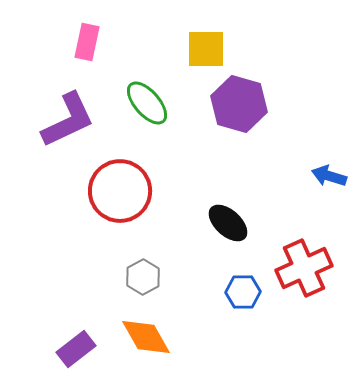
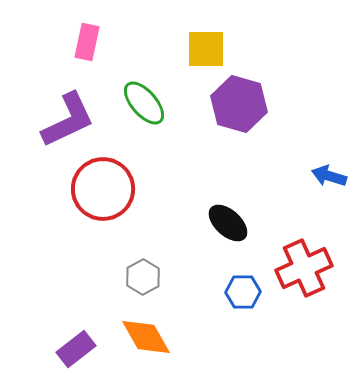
green ellipse: moved 3 px left
red circle: moved 17 px left, 2 px up
